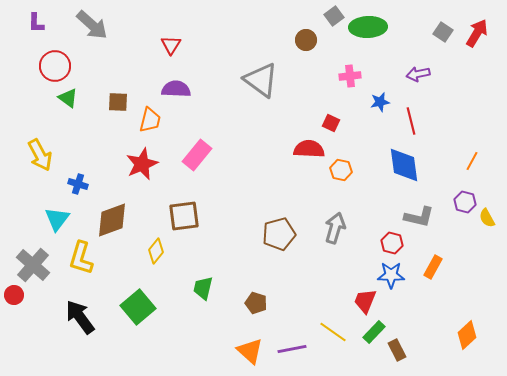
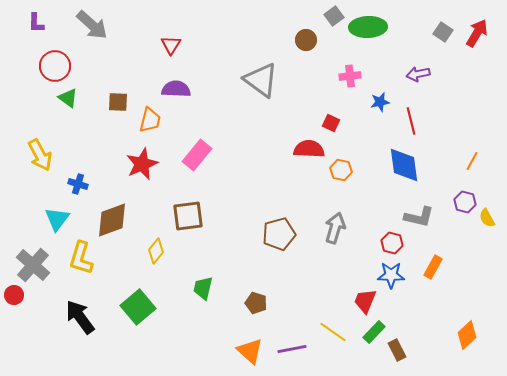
brown square at (184, 216): moved 4 px right
